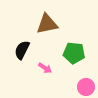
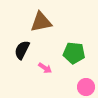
brown triangle: moved 6 px left, 2 px up
